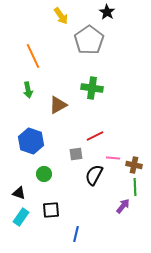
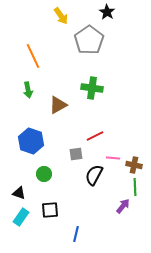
black square: moved 1 px left
